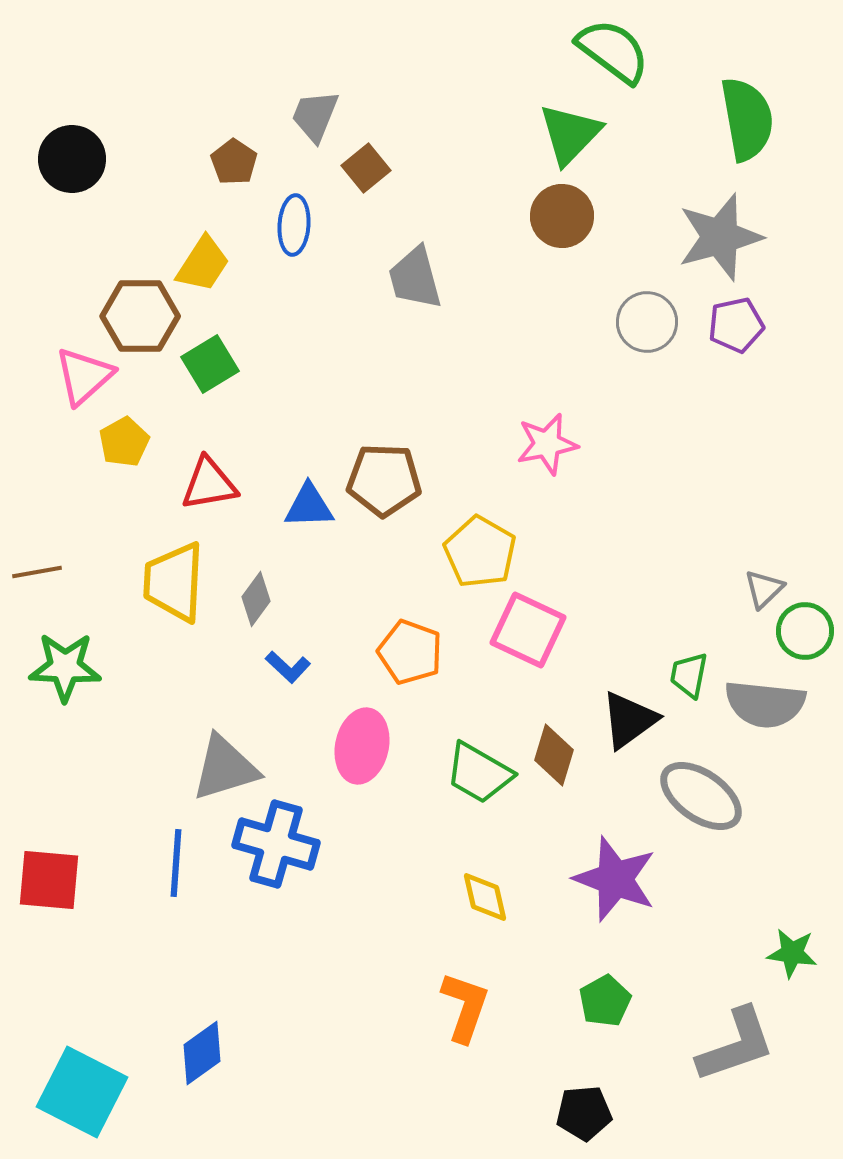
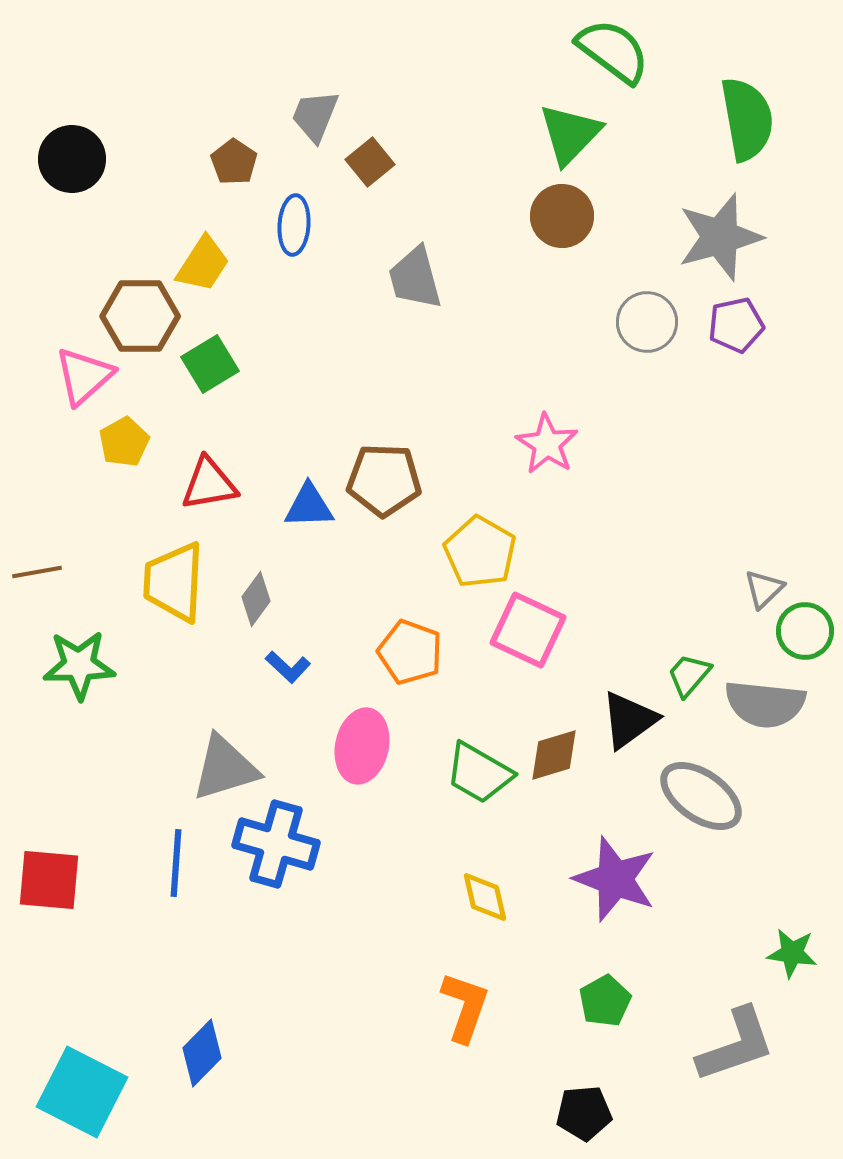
brown square at (366, 168): moved 4 px right, 6 px up
pink star at (547, 444): rotated 28 degrees counterclockwise
green star at (65, 667): moved 14 px right, 2 px up; rotated 4 degrees counterclockwise
green trapezoid at (689, 675): rotated 30 degrees clockwise
brown diamond at (554, 755): rotated 56 degrees clockwise
blue diamond at (202, 1053): rotated 10 degrees counterclockwise
